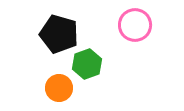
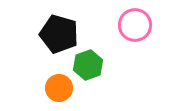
green hexagon: moved 1 px right, 1 px down
